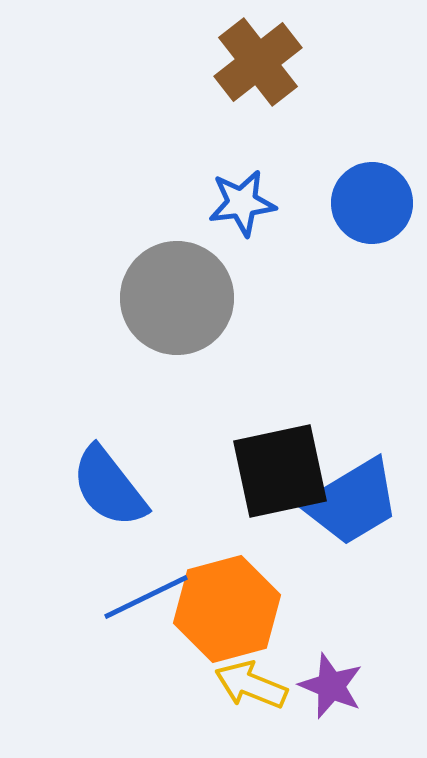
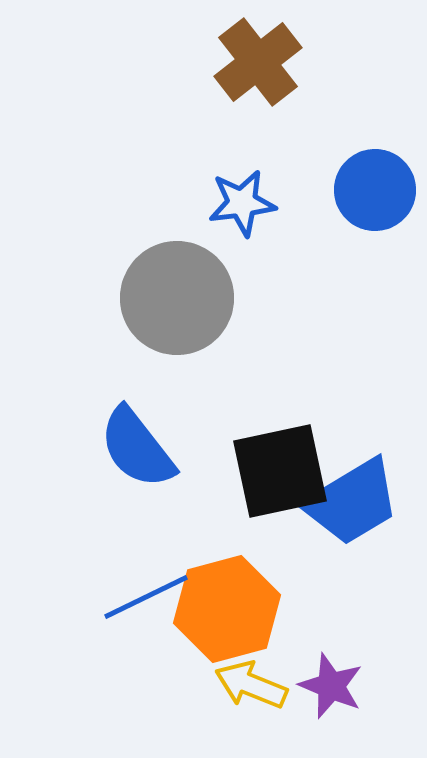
blue circle: moved 3 px right, 13 px up
blue semicircle: moved 28 px right, 39 px up
